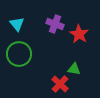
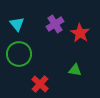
purple cross: rotated 36 degrees clockwise
red star: moved 1 px right, 1 px up
green triangle: moved 1 px right, 1 px down
red cross: moved 20 px left
